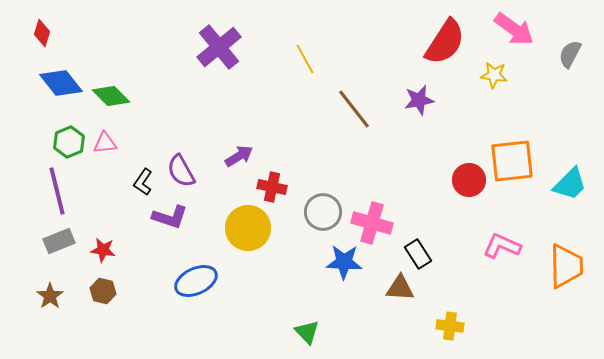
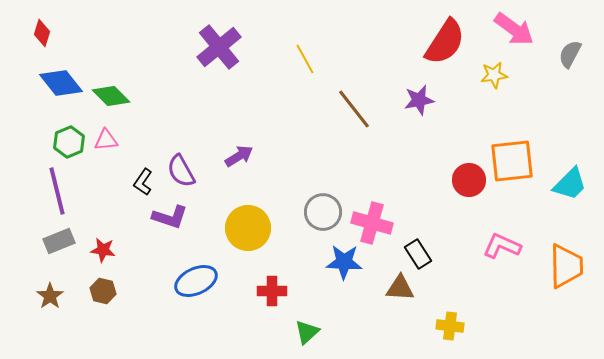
yellow star: rotated 16 degrees counterclockwise
pink triangle: moved 1 px right, 3 px up
red cross: moved 104 px down; rotated 12 degrees counterclockwise
green triangle: rotated 32 degrees clockwise
